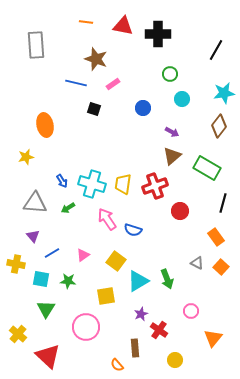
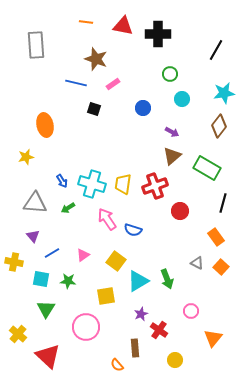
yellow cross at (16, 264): moved 2 px left, 2 px up
